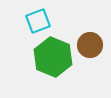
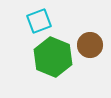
cyan square: moved 1 px right
